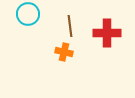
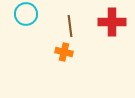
cyan circle: moved 2 px left
red cross: moved 5 px right, 11 px up
